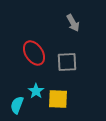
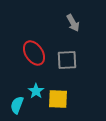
gray square: moved 2 px up
